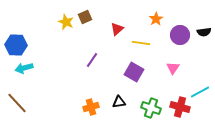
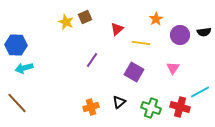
black triangle: rotated 32 degrees counterclockwise
